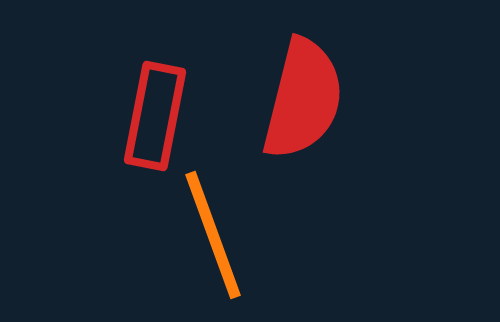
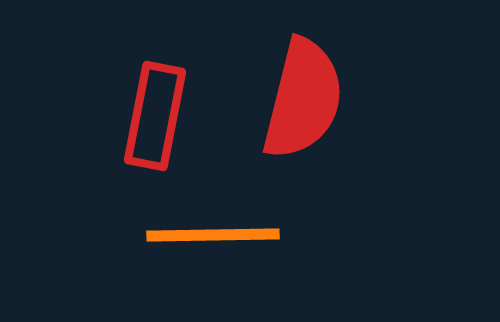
orange line: rotated 71 degrees counterclockwise
